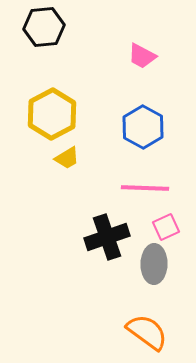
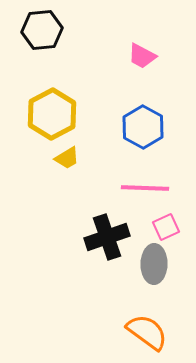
black hexagon: moved 2 px left, 3 px down
